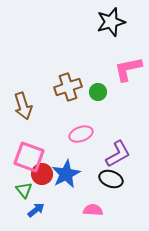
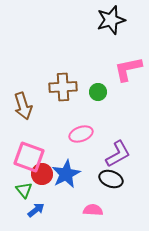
black star: moved 2 px up
brown cross: moved 5 px left; rotated 16 degrees clockwise
